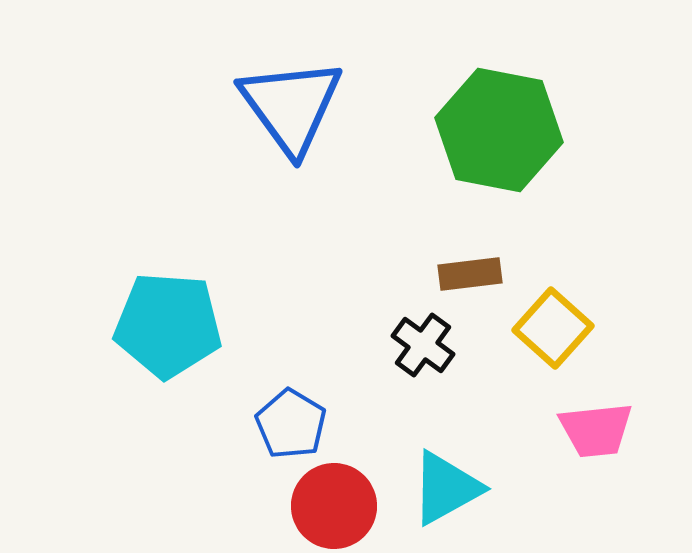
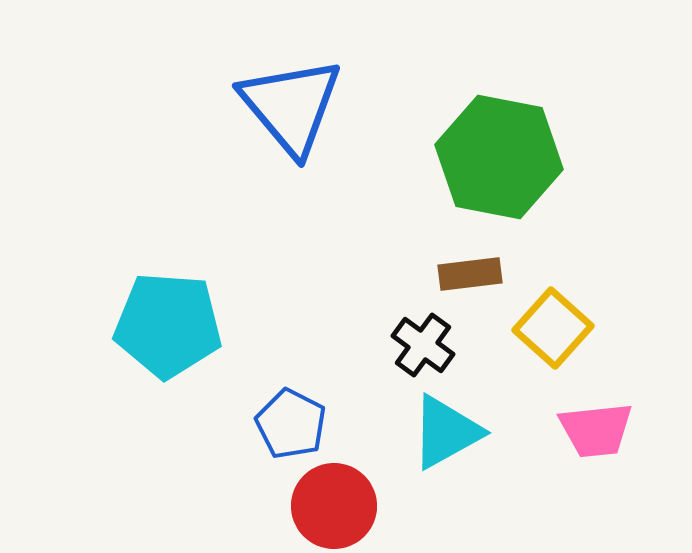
blue triangle: rotated 4 degrees counterclockwise
green hexagon: moved 27 px down
blue pentagon: rotated 4 degrees counterclockwise
cyan triangle: moved 56 px up
